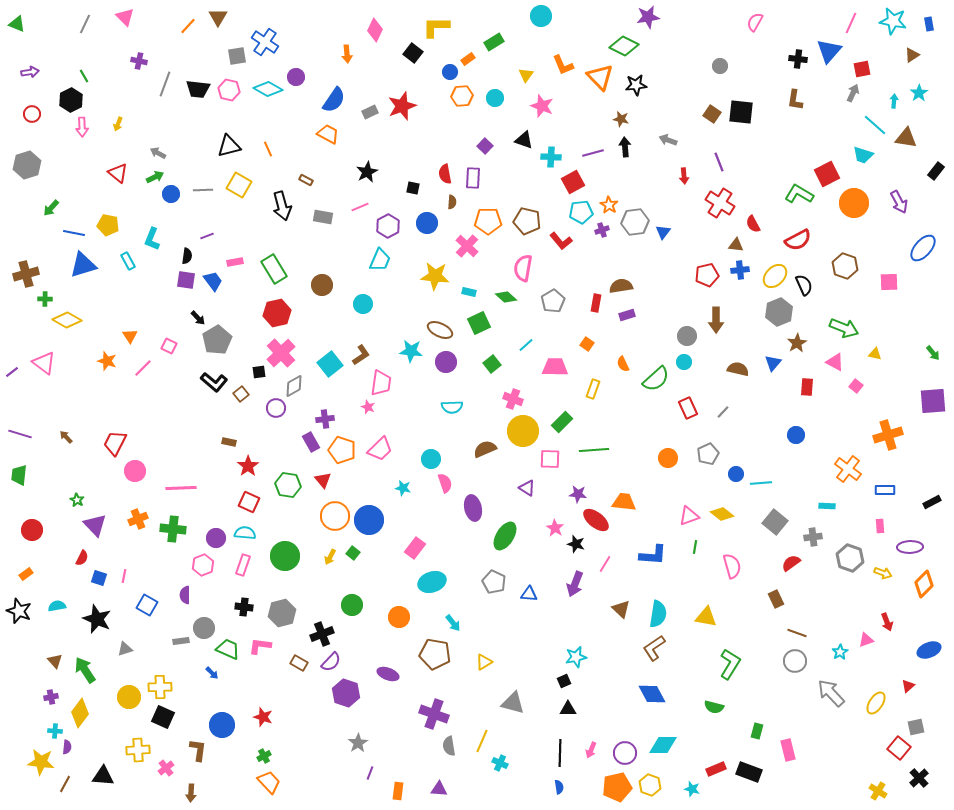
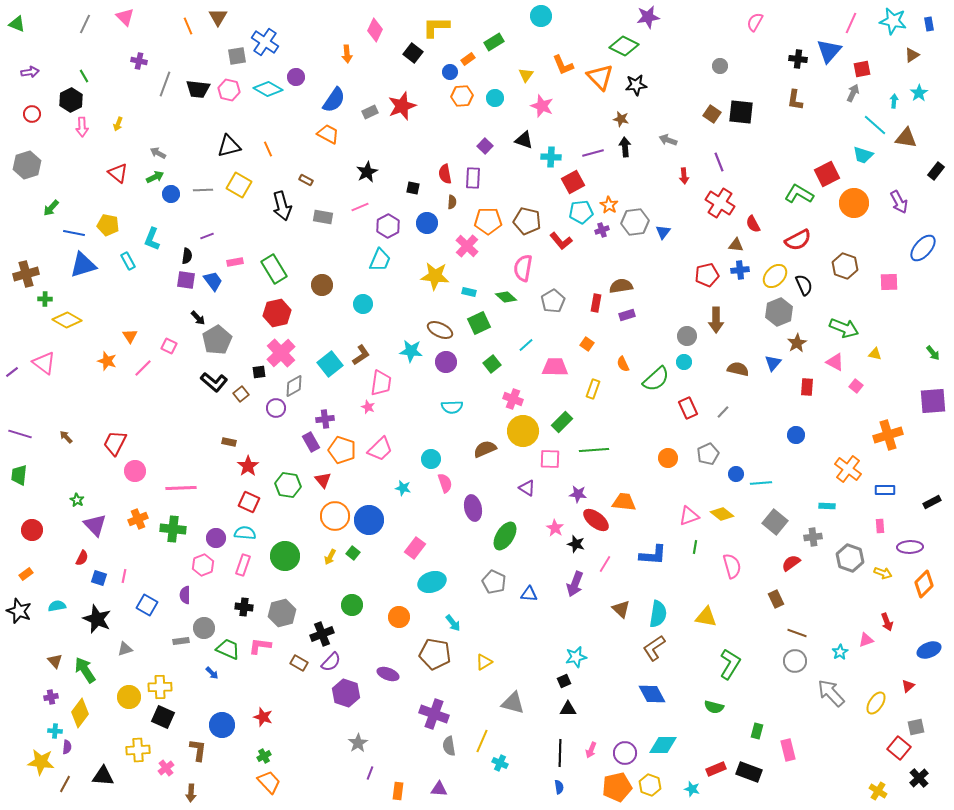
orange line at (188, 26): rotated 66 degrees counterclockwise
